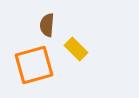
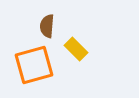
brown semicircle: moved 1 px down
